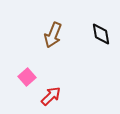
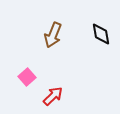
red arrow: moved 2 px right
